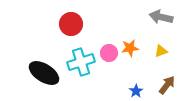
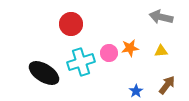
yellow triangle: rotated 16 degrees clockwise
